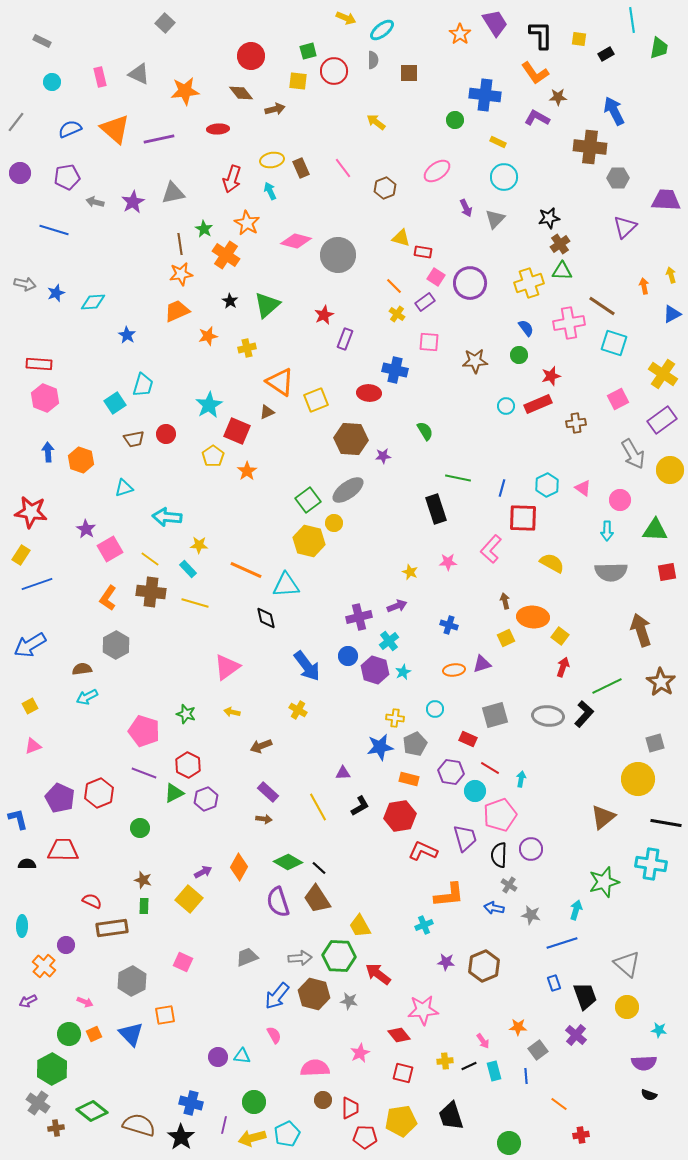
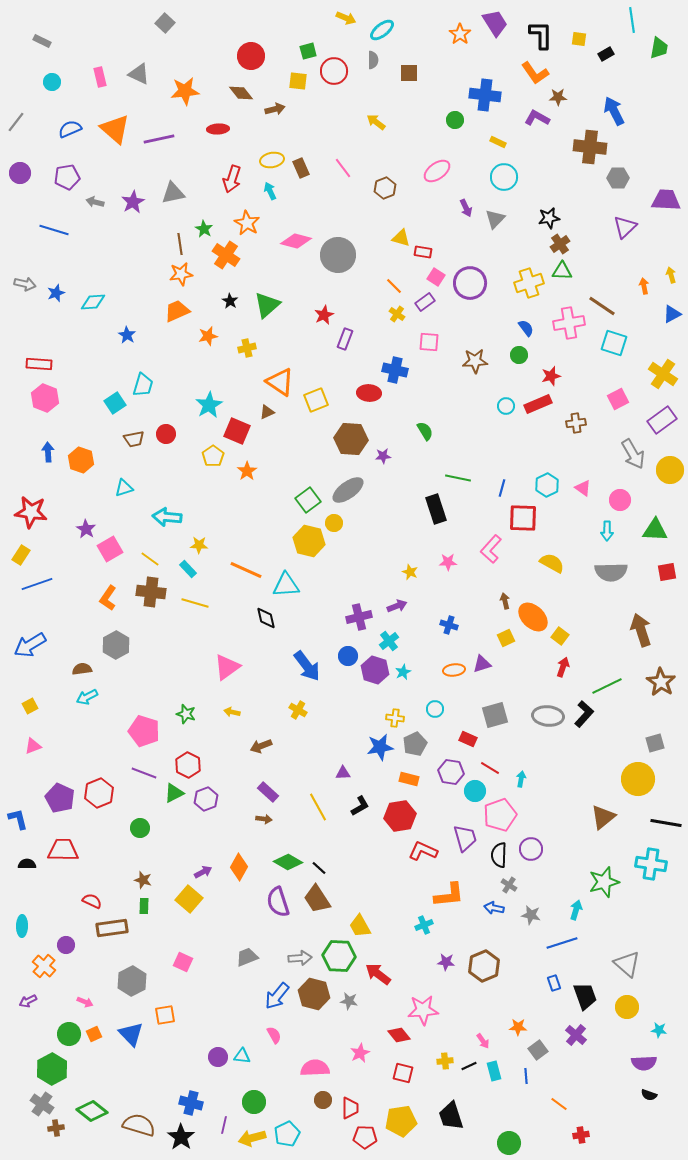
orange ellipse at (533, 617): rotated 40 degrees clockwise
gray cross at (38, 1103): moved 4 px right, 1 px down
